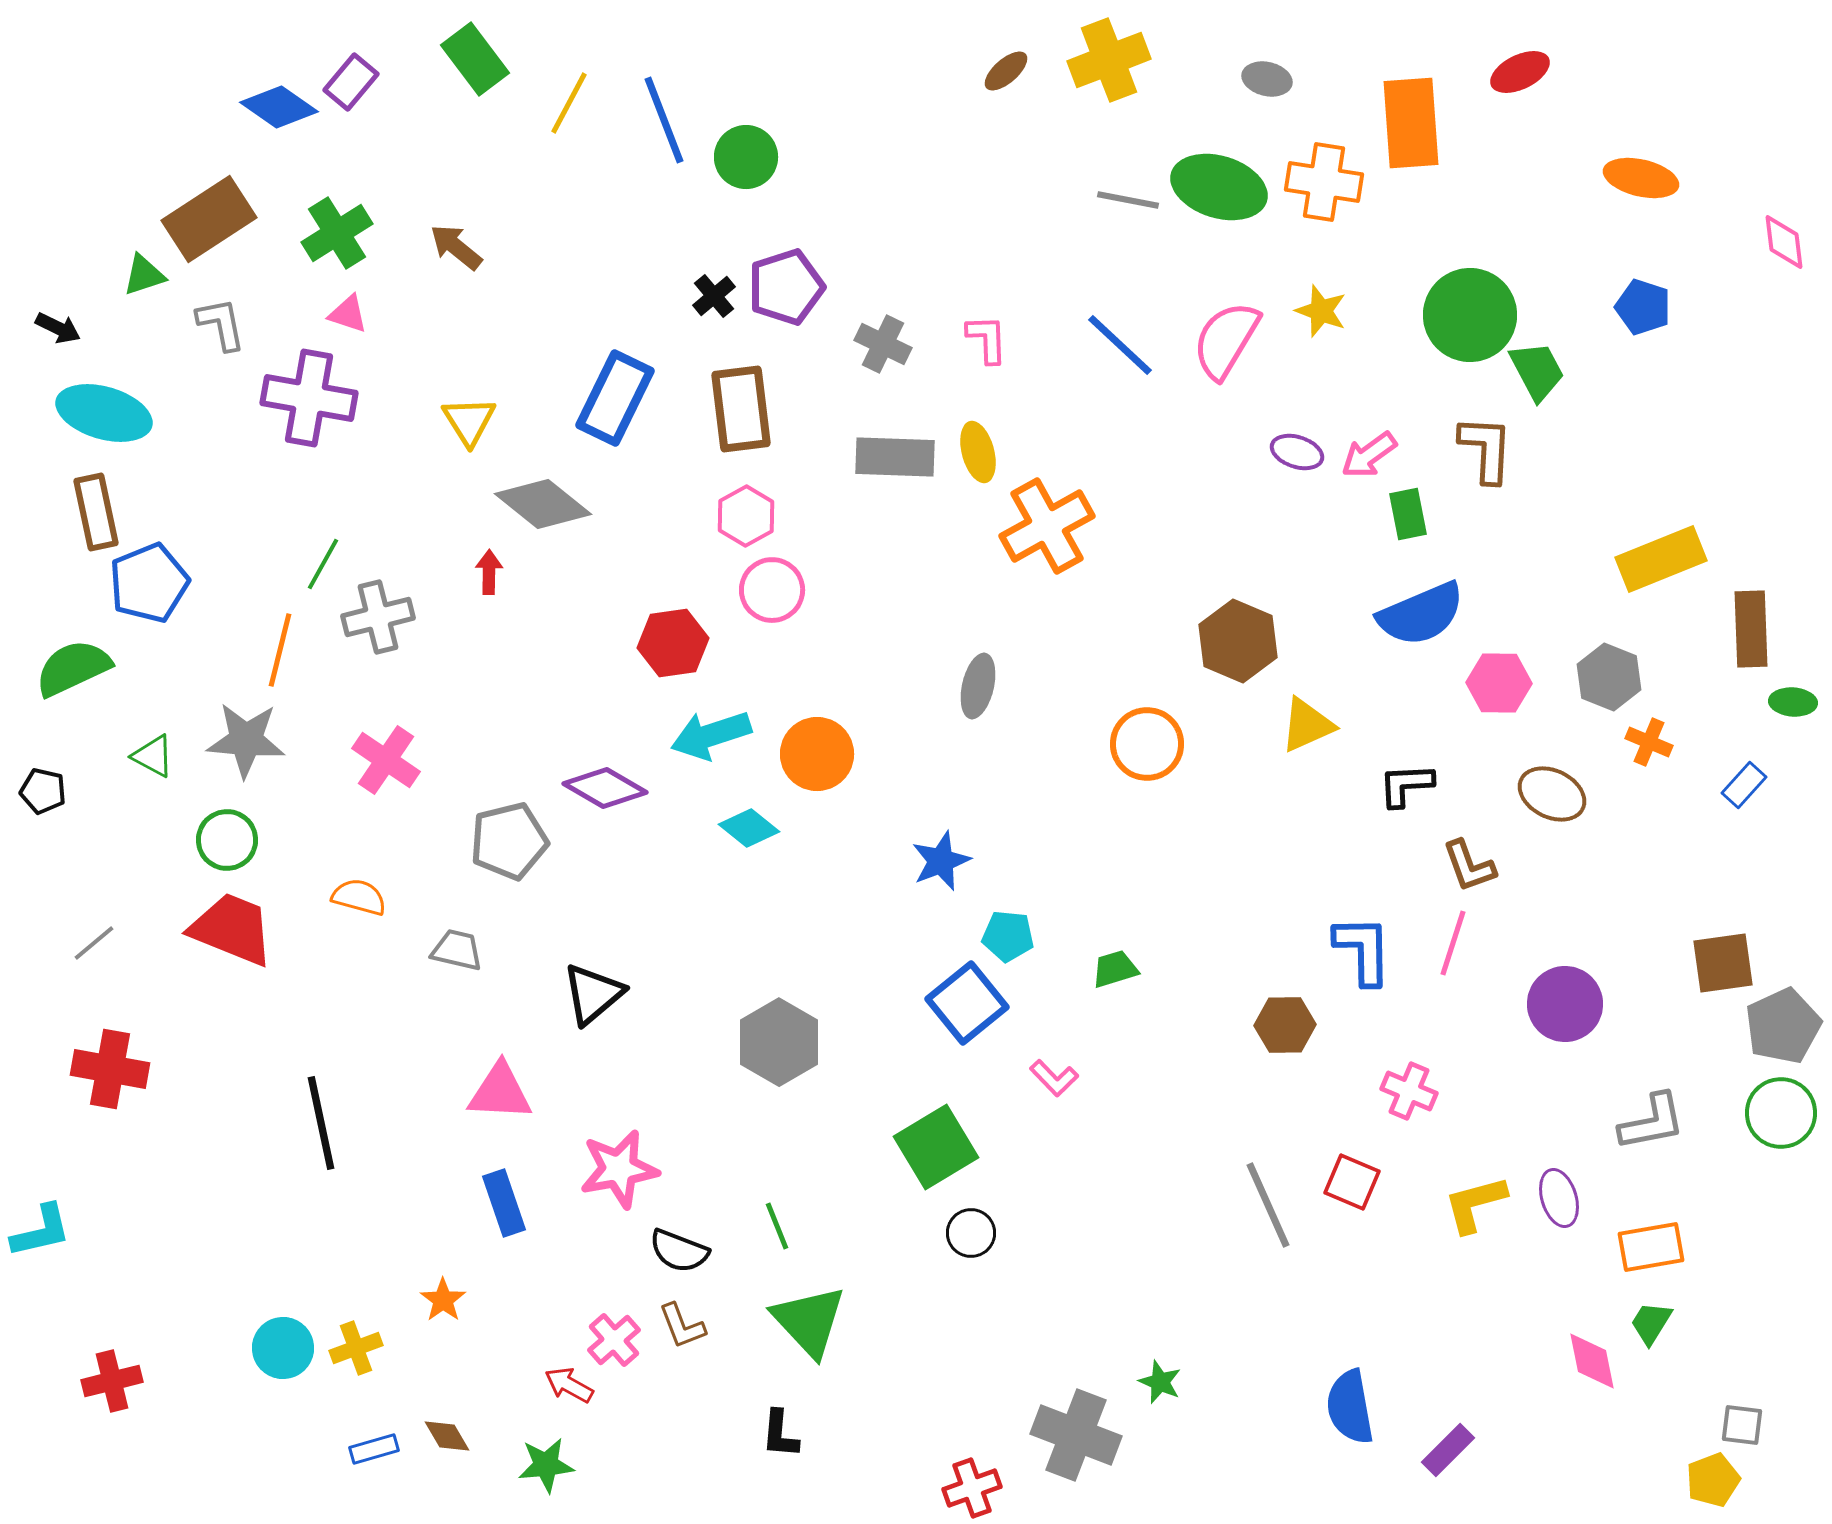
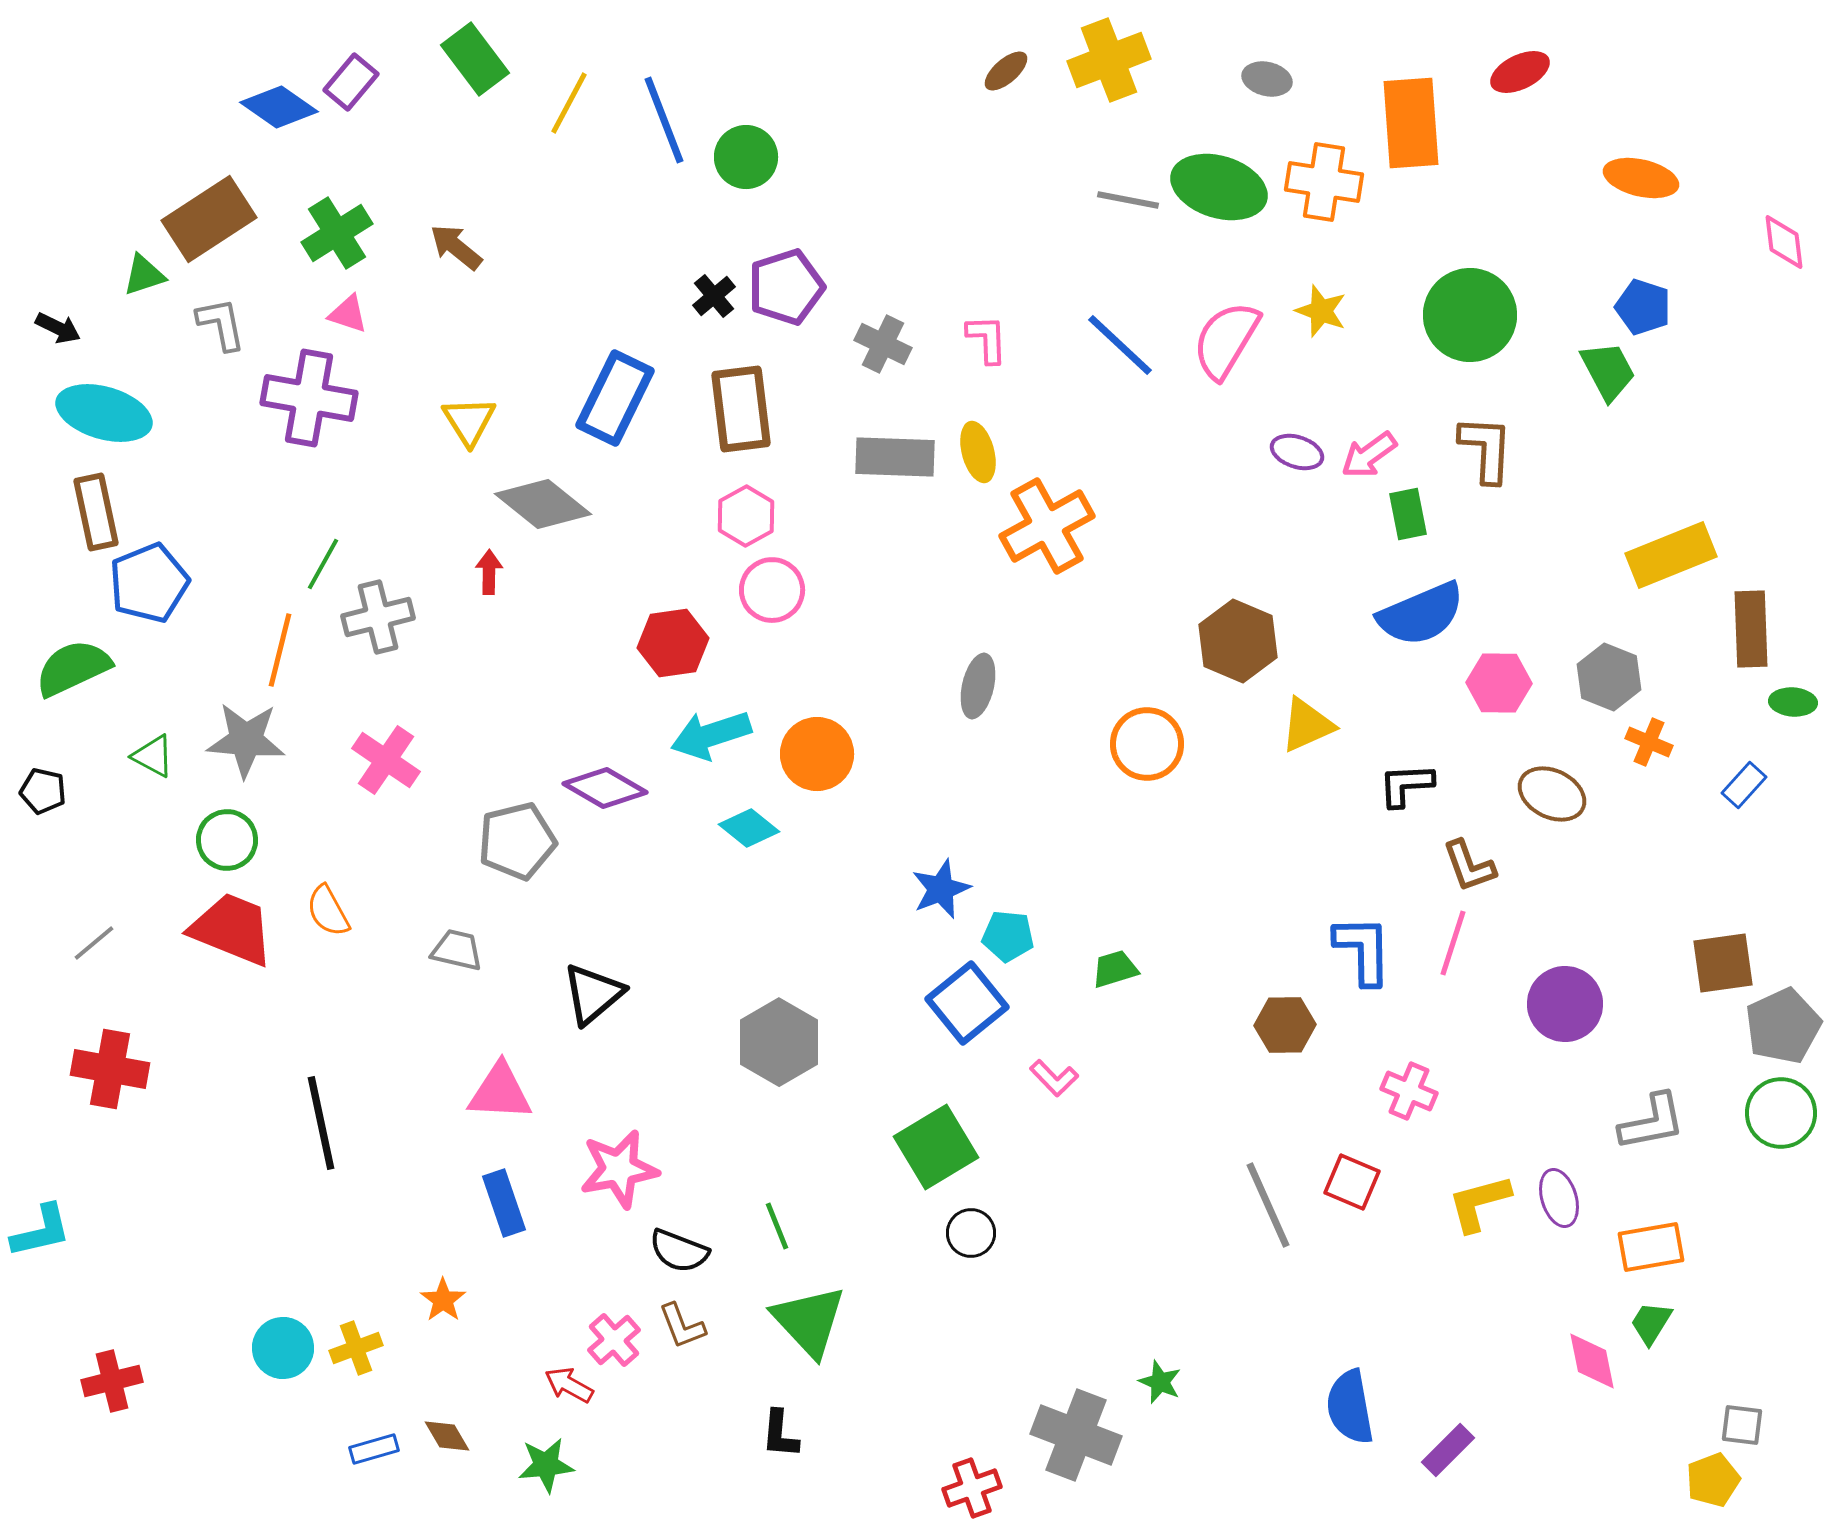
green trapezoid at (1537, 371): moved 71 px right
yellow rectangle at (1661, 559): moved 10 px right, 4 px up
gray pentagon at (509, 841): moved 8 px right
blue star at (941, 861): moved 28 px down
orange semicircle at (359, 897): moved 31 px left, 14 px down; rotated 134 degrees counterclockwise
yellow L-shape at (1475, 1204): moved 4 px right, 1 px up
